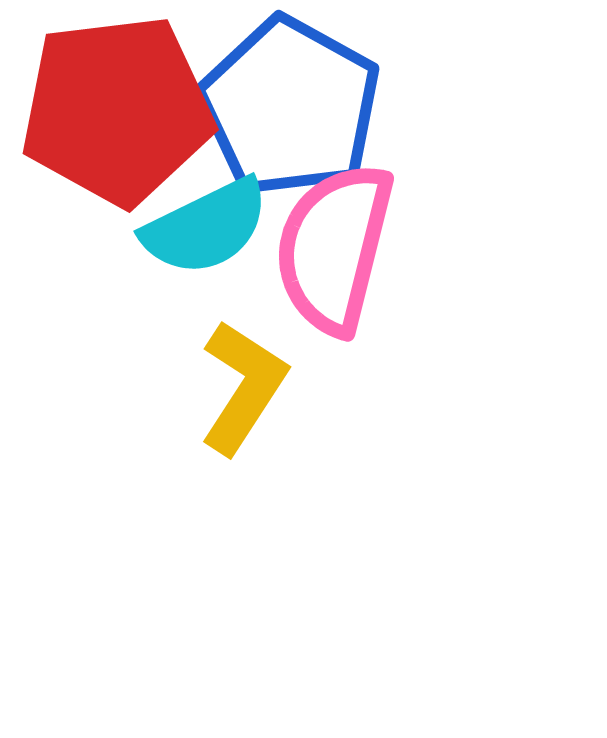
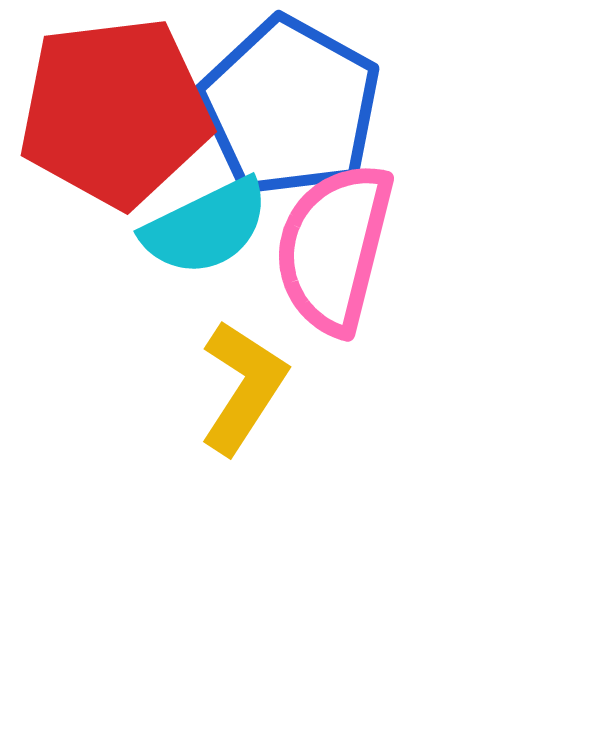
red pentagon: moved 2 px left, 2 px down
